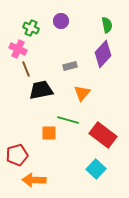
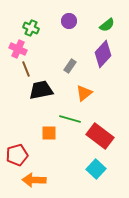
purple circle: moved 8 px right
green semicircle: rotated 63 degrees clockwise
gray rectangle: rotated 40 degrees counterclockwise
orange triangle: moved 2 px right; rotated 12 degrees clockwise
green line: moved 2 px right, 1 px up
red rectangle: moved 3 px left, 1 px down
